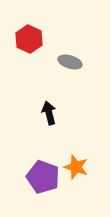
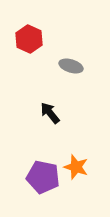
gray ellipse: moved 1 px right, 4 px down
black arrow: moved 1 px right; rotated 25 degrees counterclockwise
purple pentagon: rotated 8 degrees counterclockwise
